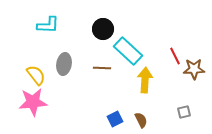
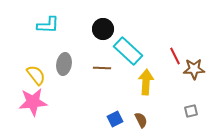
yellow arrow: moved 1 px right, 2 px down
gray square: moved 7 px right, 1 px up
